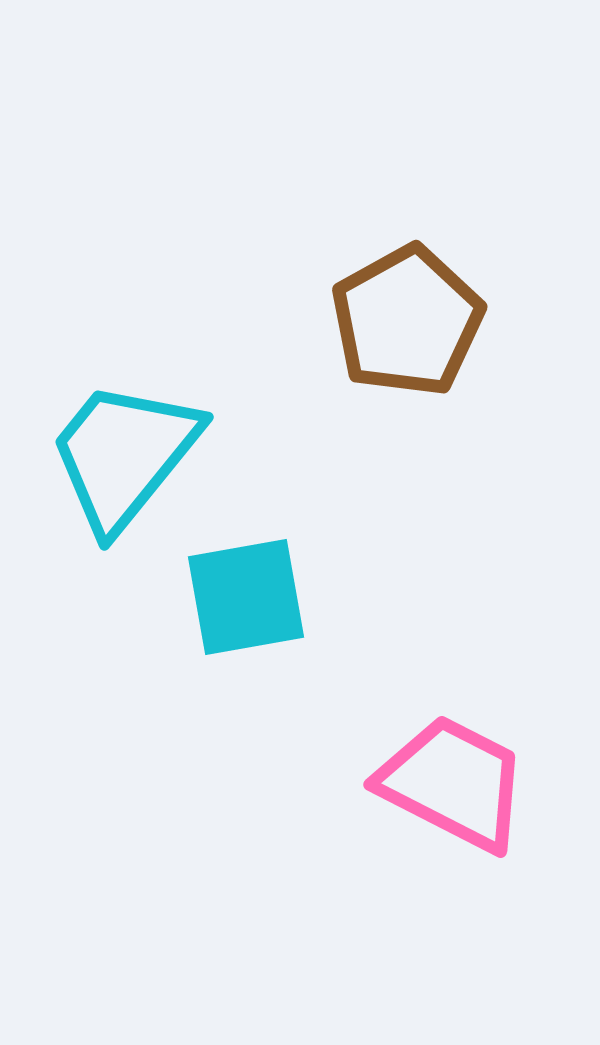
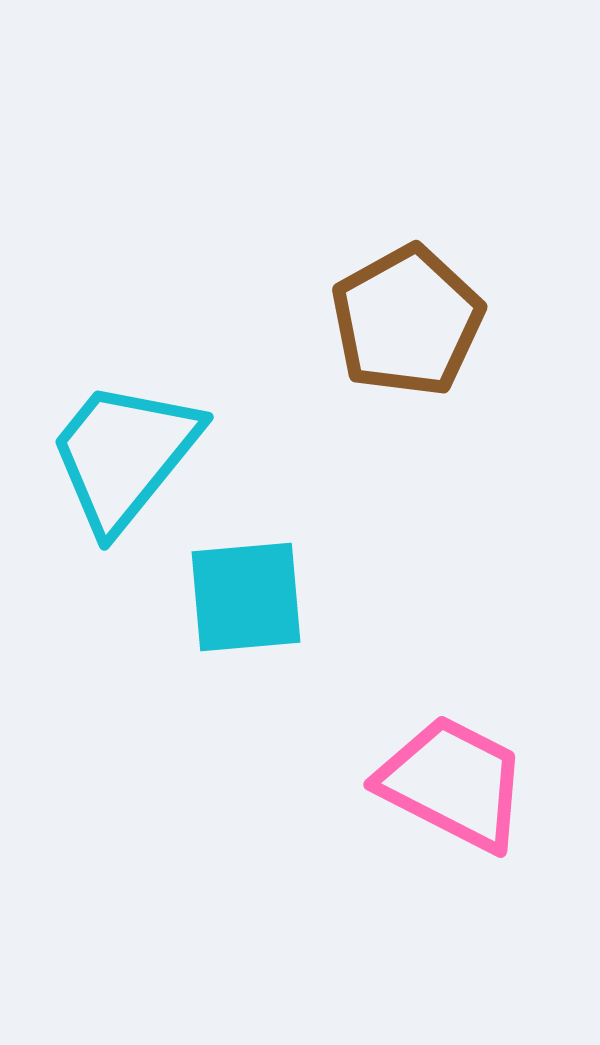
cyan square: rotated 5 degrees clockwise
